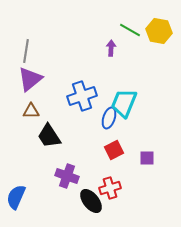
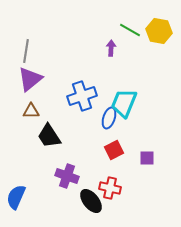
red cross: rotated 30 degrees clockwise
